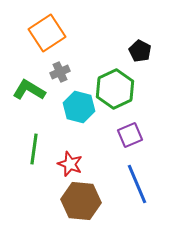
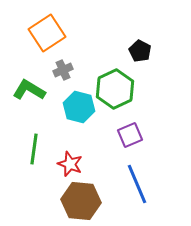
gray cross: moved 3 px right, 2 px up
